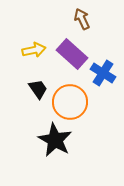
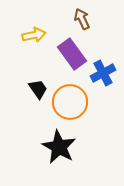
yellow arrow: moved 15 px up
purple rectangle: rotated 12 degrees clockwise
blue cross: rotated 30 degrees clockwise
black star: moved 4 px right, 7 px down
